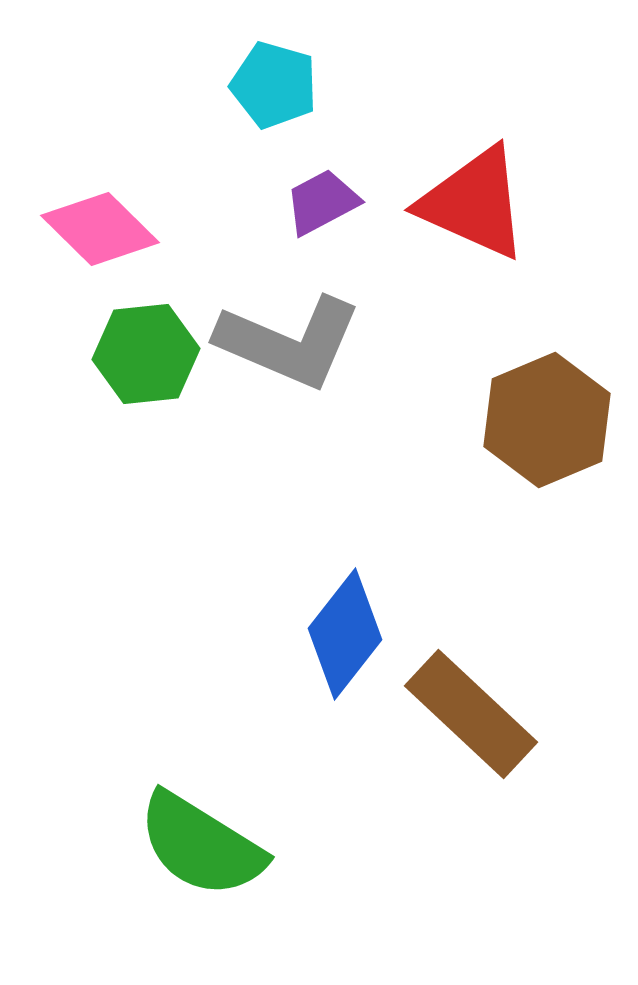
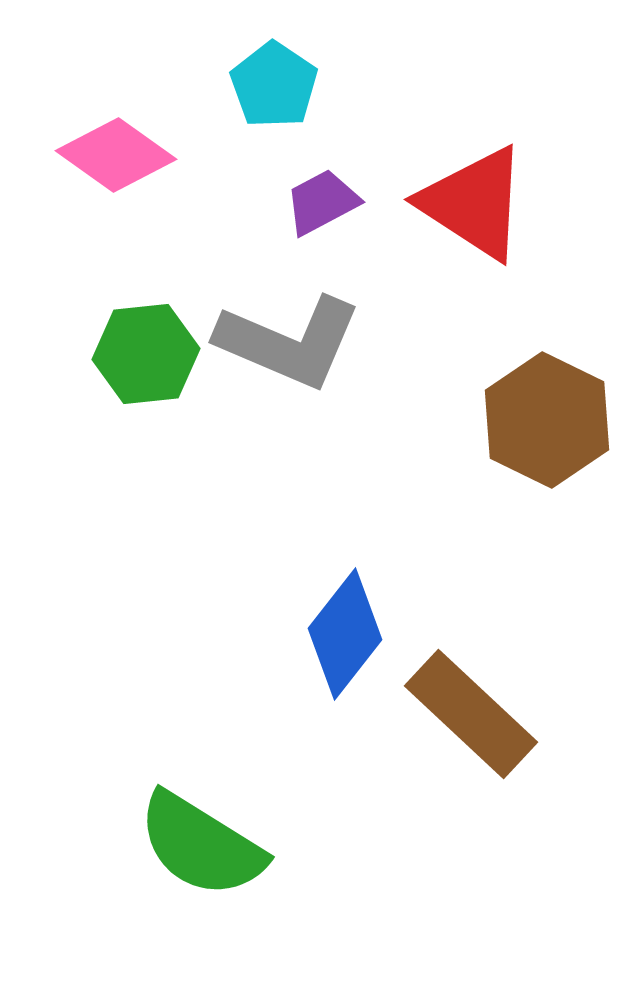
cyan pentagon: rotated 18 degrees clockwise
red triangle: rotated 9 degrees clockwise
pink diamond: moved 16 px right, 74 px up; rotated 9 degrees counterclockwise
brown hexagon: rotated 11 degrees counterclockwise
